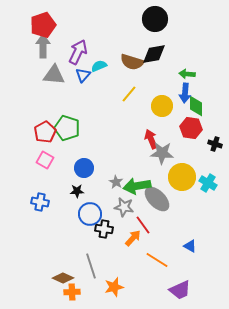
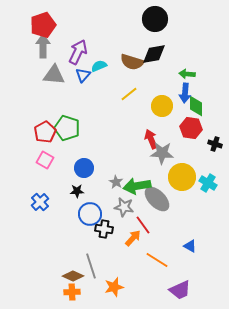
yellow line at (129, 94): rotated 12 degrees clockwise
blue cross at (40, 202): rotated 36 degrees clockwise
brown diamond at (63, 278): moved 10 px right, 2 px up
